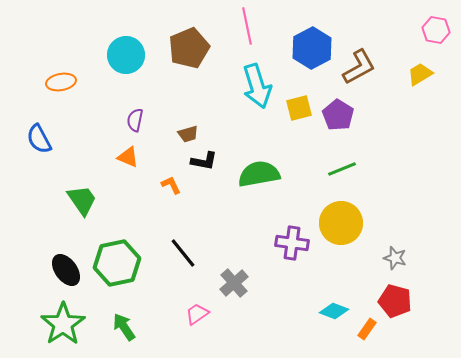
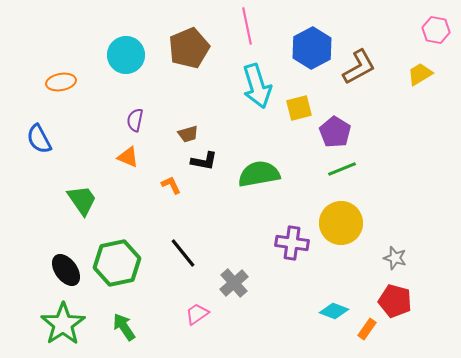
purple pentagon: moved 3 px left, 17 px down
